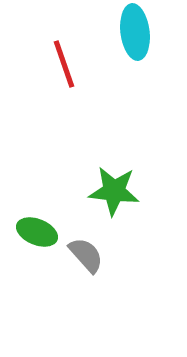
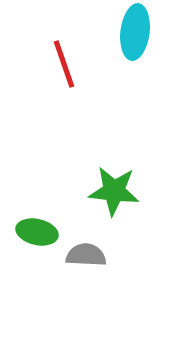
cyan ellipse: rotated 14 degrees clockwise
green ellipse: rotated 9 degrees counterclockwise
gray semicircle: rotated 45 degrees counterclockwise
